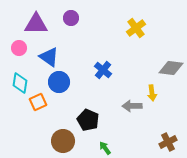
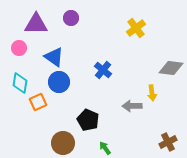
blue triangle: moved 5 px right
brown circle: moved 2 px down
